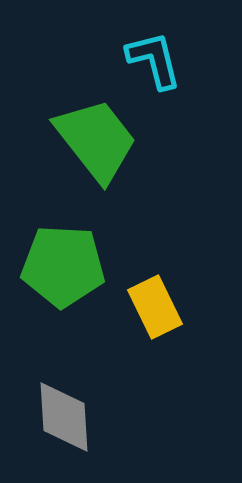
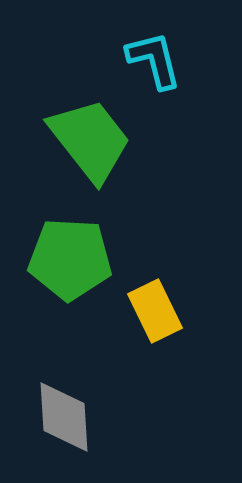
green trapezoid: moved 6 px left
green pentagon: moved 7 px right, 7 px up
yellow rectangle: moved 4 px down
